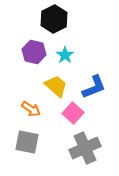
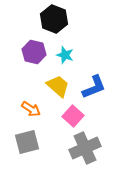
black hexagon: rotated 12 degrees counterclockwise
cyan star: rotated 18 degrees counterclockwise
yellow trapezoid: moved 2 px right
pink square: moved 3 px down
gray square: rotated 25 degrees counterclockwise
